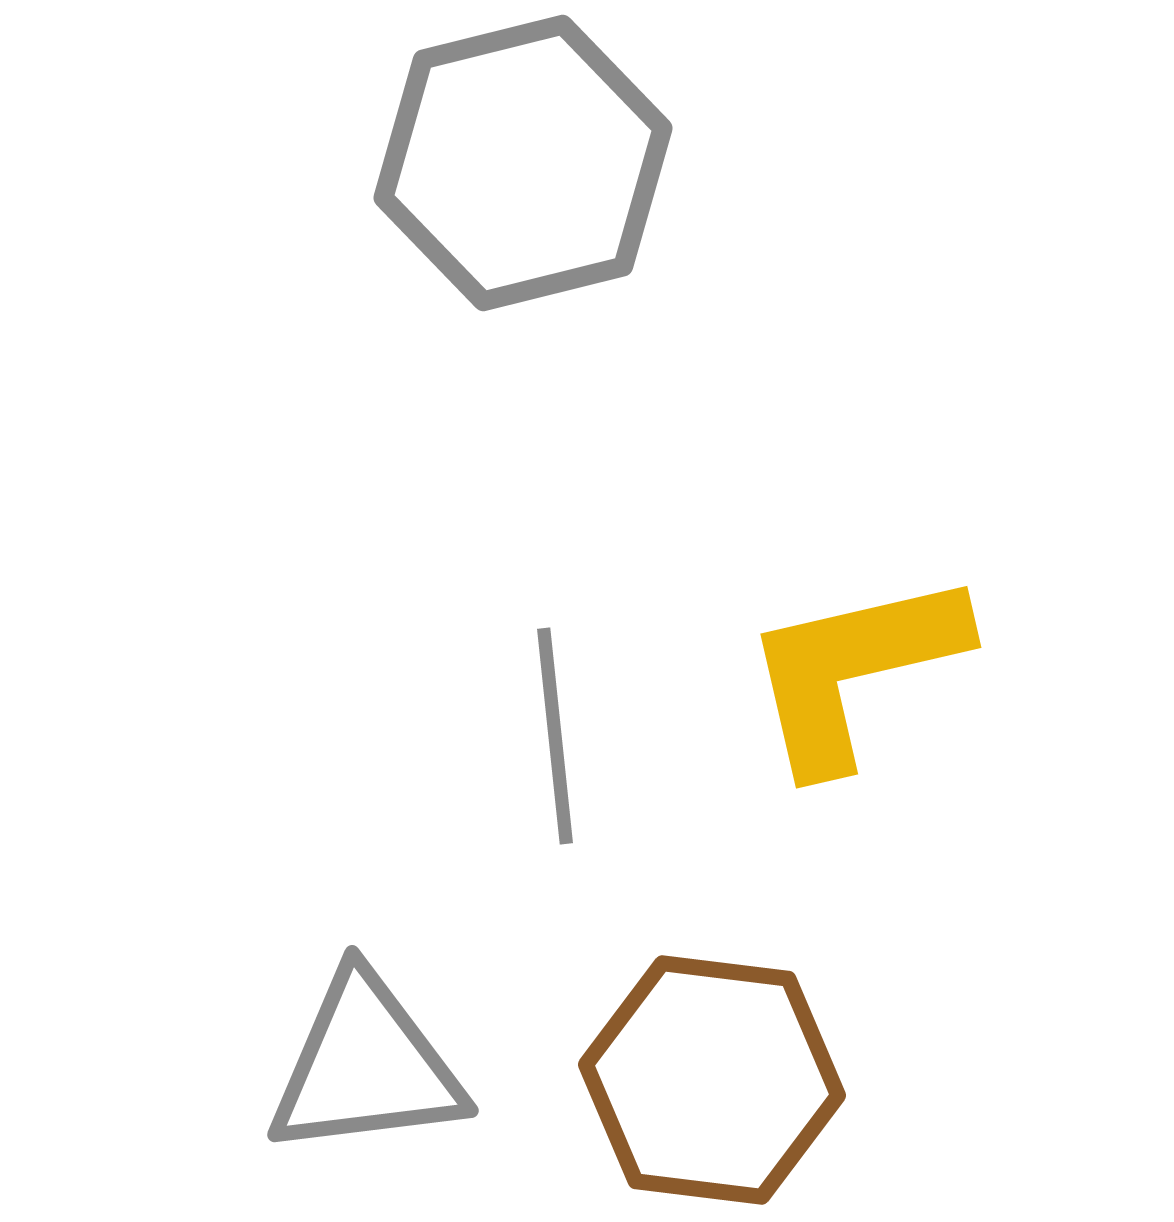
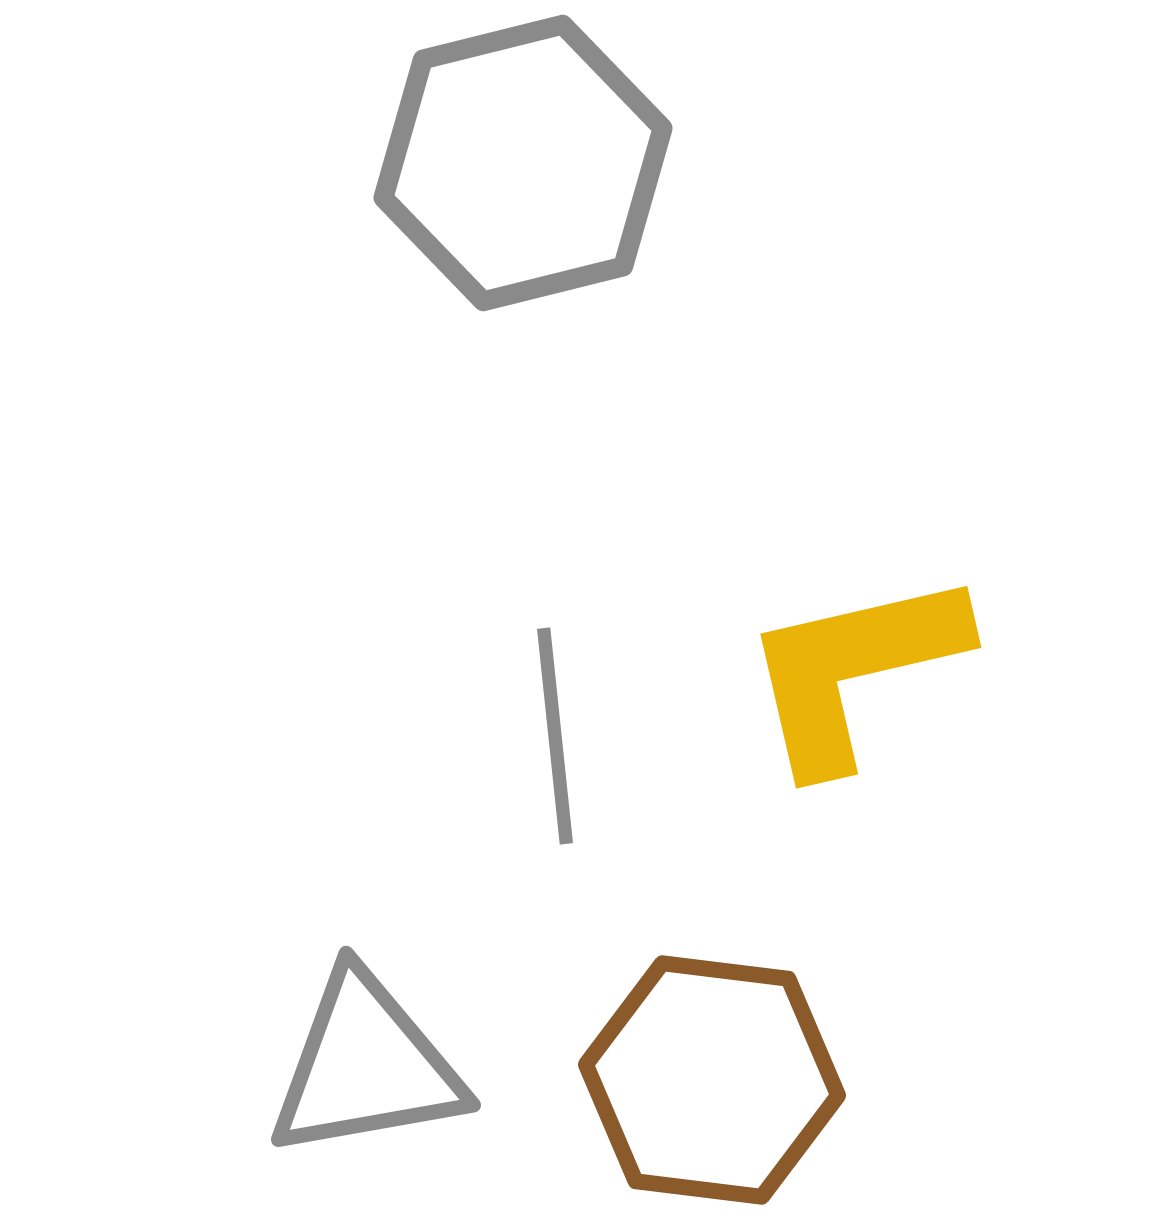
gray triangle: rotated 3 degrees counterclockwise
